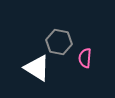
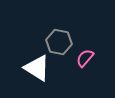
pink semicircle: rotated 36 degrees clockwise
